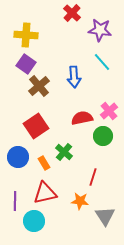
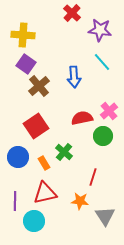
yellow cross: moved 3 px left
